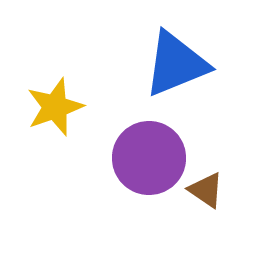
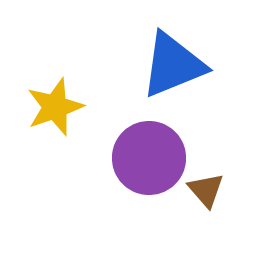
blue triangle: moved 3 px left, 1 px down
brown triangle: rotated 15 degrees clockwise
